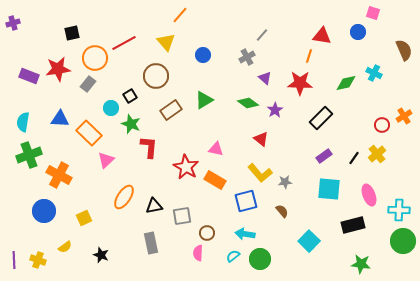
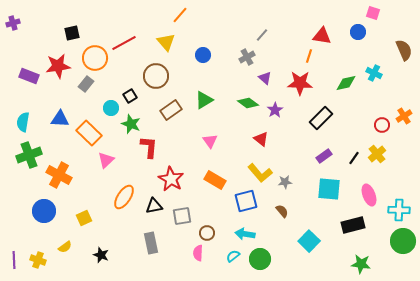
red star at (58, 69): moved 3 px up
gray rectangle at (88, 84): moved 2 px left
pink triangle at (216, 149): moved 6 px left, 8 px up; rotated 42 degrees clockwise
red star at (186, 167): moved 15 px left, 12 px down
